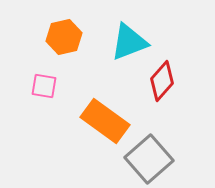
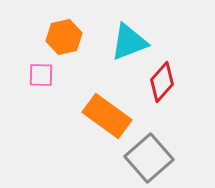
red diamond: moved 1 px down
pink square: moved 3 px left, 11 px up; rotated 8 degrees counterclockwise
orange rectangle: moved 2 px right, 5 px up
gray square: moved 1 px up
